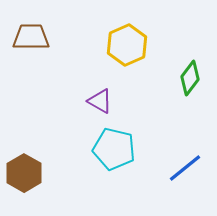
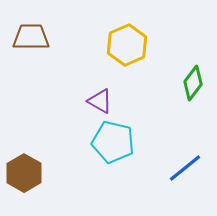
green diamond: moved 3 px right, 5 px down
cyan pentagon: moved 1 px left, 7 px up
